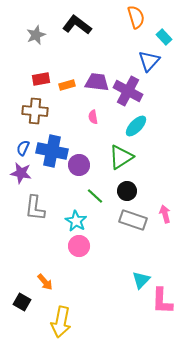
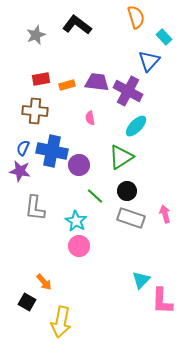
pink semicircle: moved 3 px left, 1 px down
purple star: moved 1 px left, 2 px up
gray rectangle: moved 2 px left, 2 px up
orange arrow: moved 1 px left
black square: moved 5 px right
